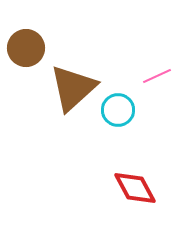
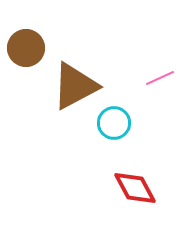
pink line: moved 3 px right, 2 px down
brown triangle: moved 2 px right, 2 px up; rotated 14 degrees clockwise
cyan circle: moved 4 px left, 13 px down
